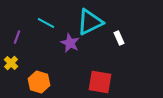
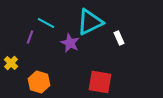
purple line: moved 13 px right
